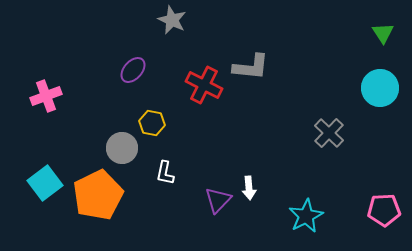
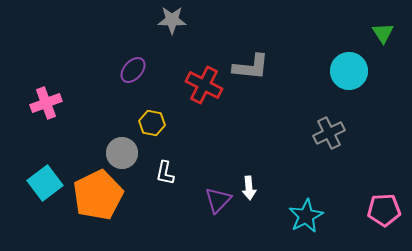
gray star: rotated 24 degrees counterclockwise
cyan circle: moved 31 px left, 17 px up
pink cross: moved 7 px down
gray cross: rotated 20 degrees clockwise
gray circle: moved 5 px down
